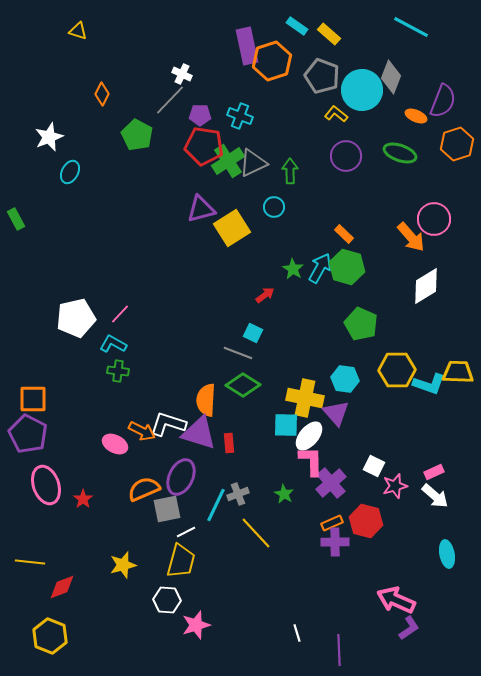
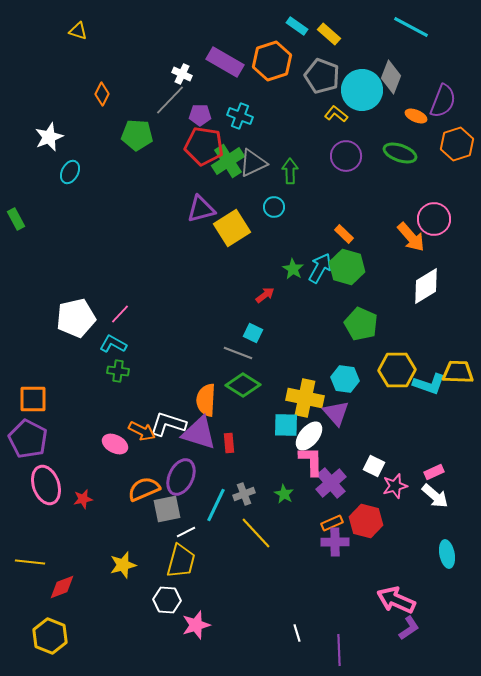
purple rectangle at (247, 46): moved 22 px left, 16 px down; rotated 48 degrees counterclockwise
green pentagon at (137, 135): rotated 24 degrees counterclockwise
purple pentagon at (28, 434): moved 5 px down
gray cross at (238, 494): moved 6 px right
red star at (83, 499): rotated 24 degrees clockwise
